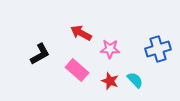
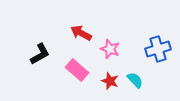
pink star: rotated 18 degrees clockwise
